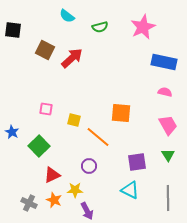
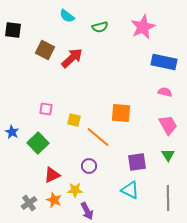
green square: moved 1 px left, 3 px up
gray cross: rotated 28 degrees clockwise
